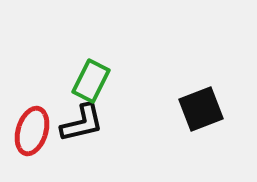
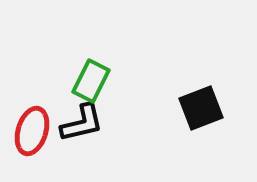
black square: moved 1 px up
